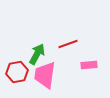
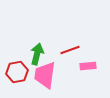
red line: moved 2 px right, 6 px down
green arrow: rotated 15 degrees counterclockwise
pink rectangle: moved 1 px left, 1 px down
